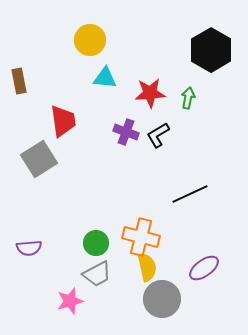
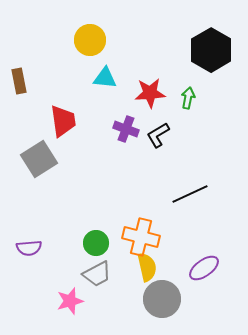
purple cross: moved 3 px up
